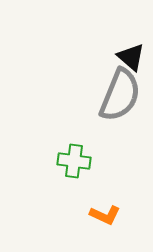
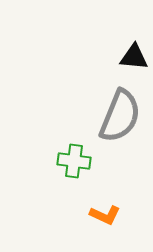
black triangle: moved 3 px right; rotated 36 degrees counterclockwise
gray semicircle: moved 21 px down
